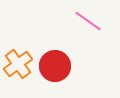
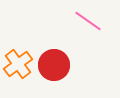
red circle: moved 1 px left, 1 px up
